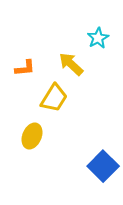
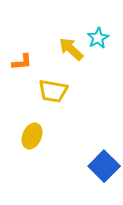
yellow arrow: moved 15 px up
orange L-shape: moved 3 px left, 6 px up
yellow trapezoid: moved 1 px left, 7 px up; rotated 68 degrees clockwise
blue square: moved 1 px right
